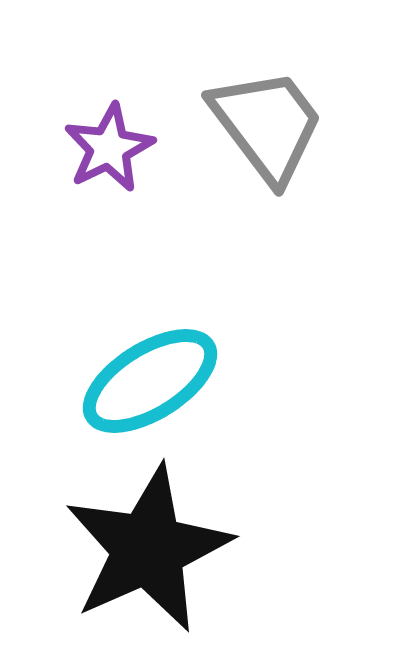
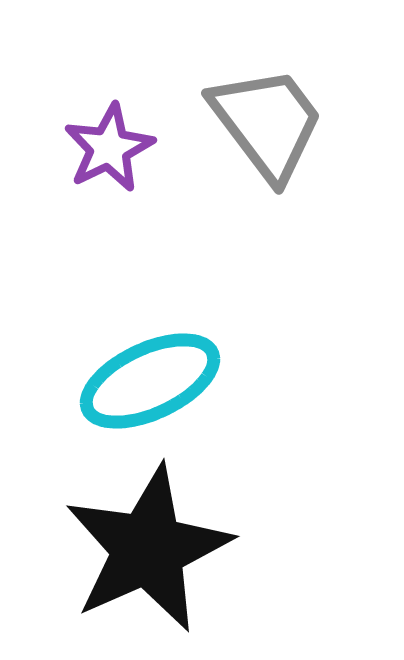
gray trapezoid: moved 2 px up
cyan ellipse: rotated 7 degrees clockwise
